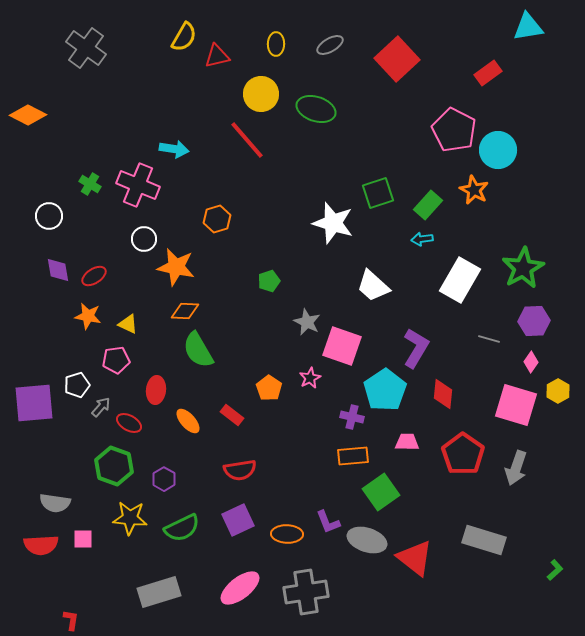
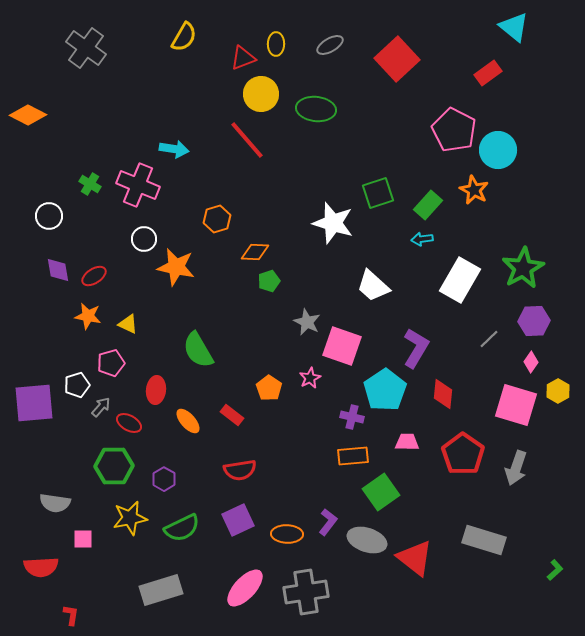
cyan triangle at (528, 27): moved 14 px left; rotated 48 degrees clockwise
red triangle at (217, 56): moved 26 px right, 2 px down; rotated 8 degrees counterclockwise
green ellipse at (316, 109): rotated 12 degrees counterclockwise
orange diamond at (185, 311): moved 70 px right, 59 px up
gray line at (489, 339): rotated 60 degrees counterclockwise
pink pentagon at (116, 360): moved 5 px left, 3 px down; rotated 8 degrees counterclockwise
green hexagon at (114, 466): rotated 21 degrees counterclockwise
yellow star at (130, 518): rotated 16 degrees counterclockwise
purple L-shape at (328, 522): rotated 120 degrees counterclockwise
red semicircle at (41, 545): moved 22 px down
pink ellipse at (240, 588): moved 5 px right; rotated 9 degrees counterclockwise
gray rectangle at (159, 592): moved 2 px right, 2 px up
red L-shape at (71, 620): moved 5 px up
